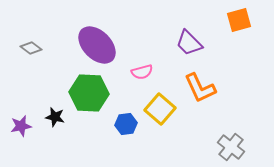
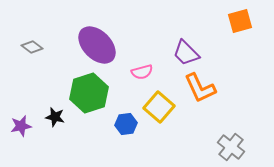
orange square: moved 1 px right, 1 px down
purple trapezoid: moved 3 px left, 10 px down
gray diamond: moved 1 px right, 1 px up
green hexagon: rotated 21 degrees counterclockwise
yellow square: moved 1 px left, 2 px up
